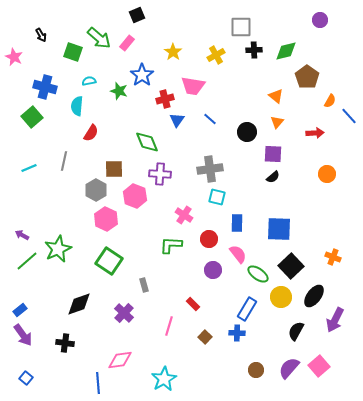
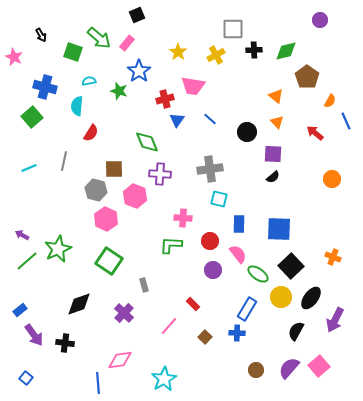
gray square at (241, 27): moved 8 px left, 2 px down
yellow star at (173, 52): moved 5 px right
blue star at (142, 75): moved 3 px left, 4 px up
blue line at (349, 116): moved 3 px left, 5 px down; rotated 18 degrees clockwise
orange triangle at (277, 122): rotated 24 degrees counterclockwise
red arrow at (315, 133): rotated 138 degrees counterclockwise
orange circle at (327, 174): moved 5 px right, 5 px down
gray hexagon at (96, 190): rotated 15 degrees counterclockwise
cyan square at (217, 197): moved 2 px right, 2 px down
pink cross at (184, 215): moved 1 px left, 3 px down; rotated 30 degrees counterclockwise
blue rectangle at (237, 223): moved 2 px right, 1 px down
red circle at (209, 239): moved 1 px right, 2 px down
black ellipse at (314, 296): moved 3 px left, 2 px down
pink line at (169, 326): rotated 24 degrees clockwise
purple arrow at (23, 335): moved 11 px right
